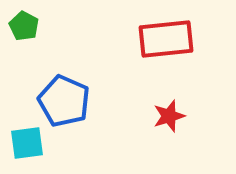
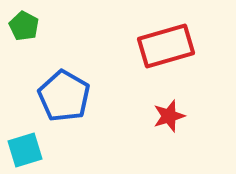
red rectangle: moved 7 px down; rotated 10 degrees counterclockwise
blue pentagon: moved 5 px up; rotated 6 degrees clockwise
cyan square: moved 2 px left, 7 px down; rotated 9 degrees counterclockwise
